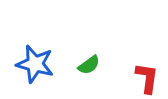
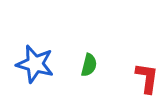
green semicircle: rotated 40 degrees counterclockwise
